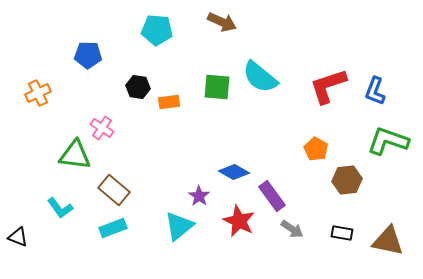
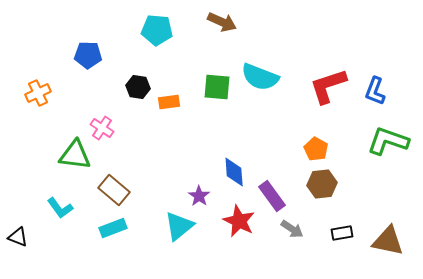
cyan semicircle: rotated 18 degrees counterclockwise
blue diamond: rotated 56 degrees clockwise
brown hexagon: moved 25 px left, 4 px down
black rectangle: rotated 20 degrees counterclockwise
